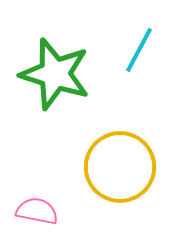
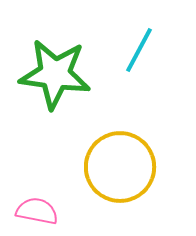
green star: rotated 10 degrees counterclockwise
